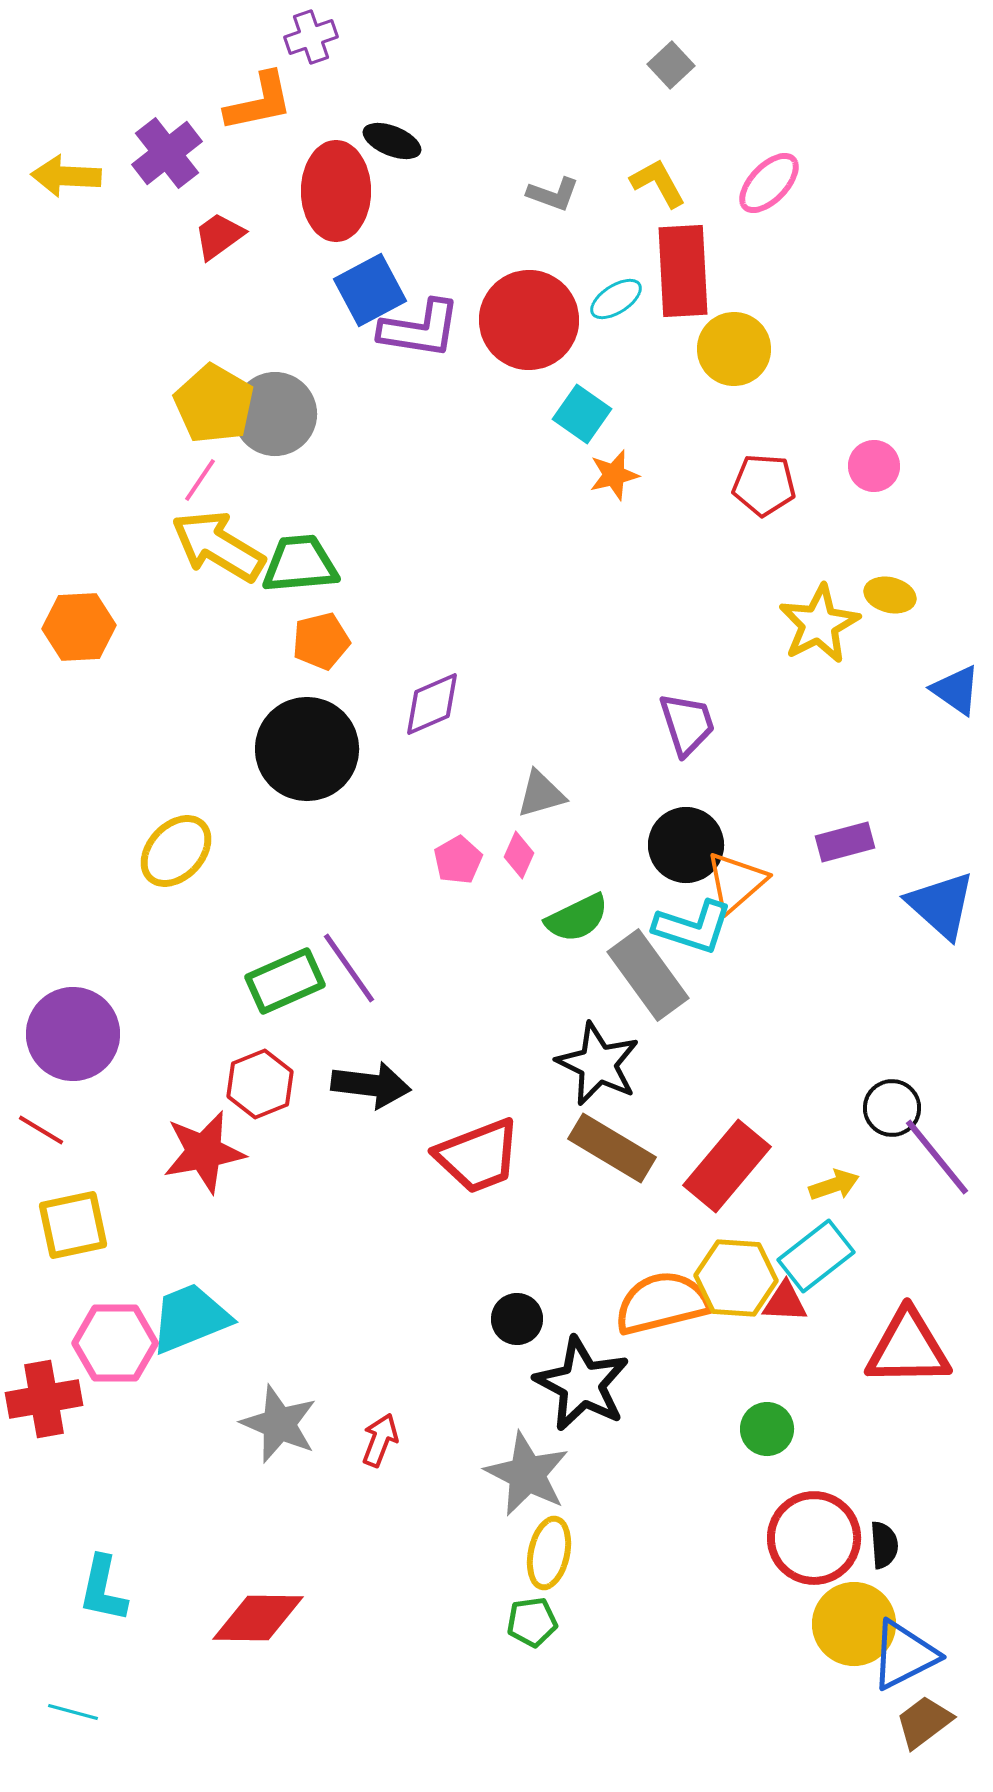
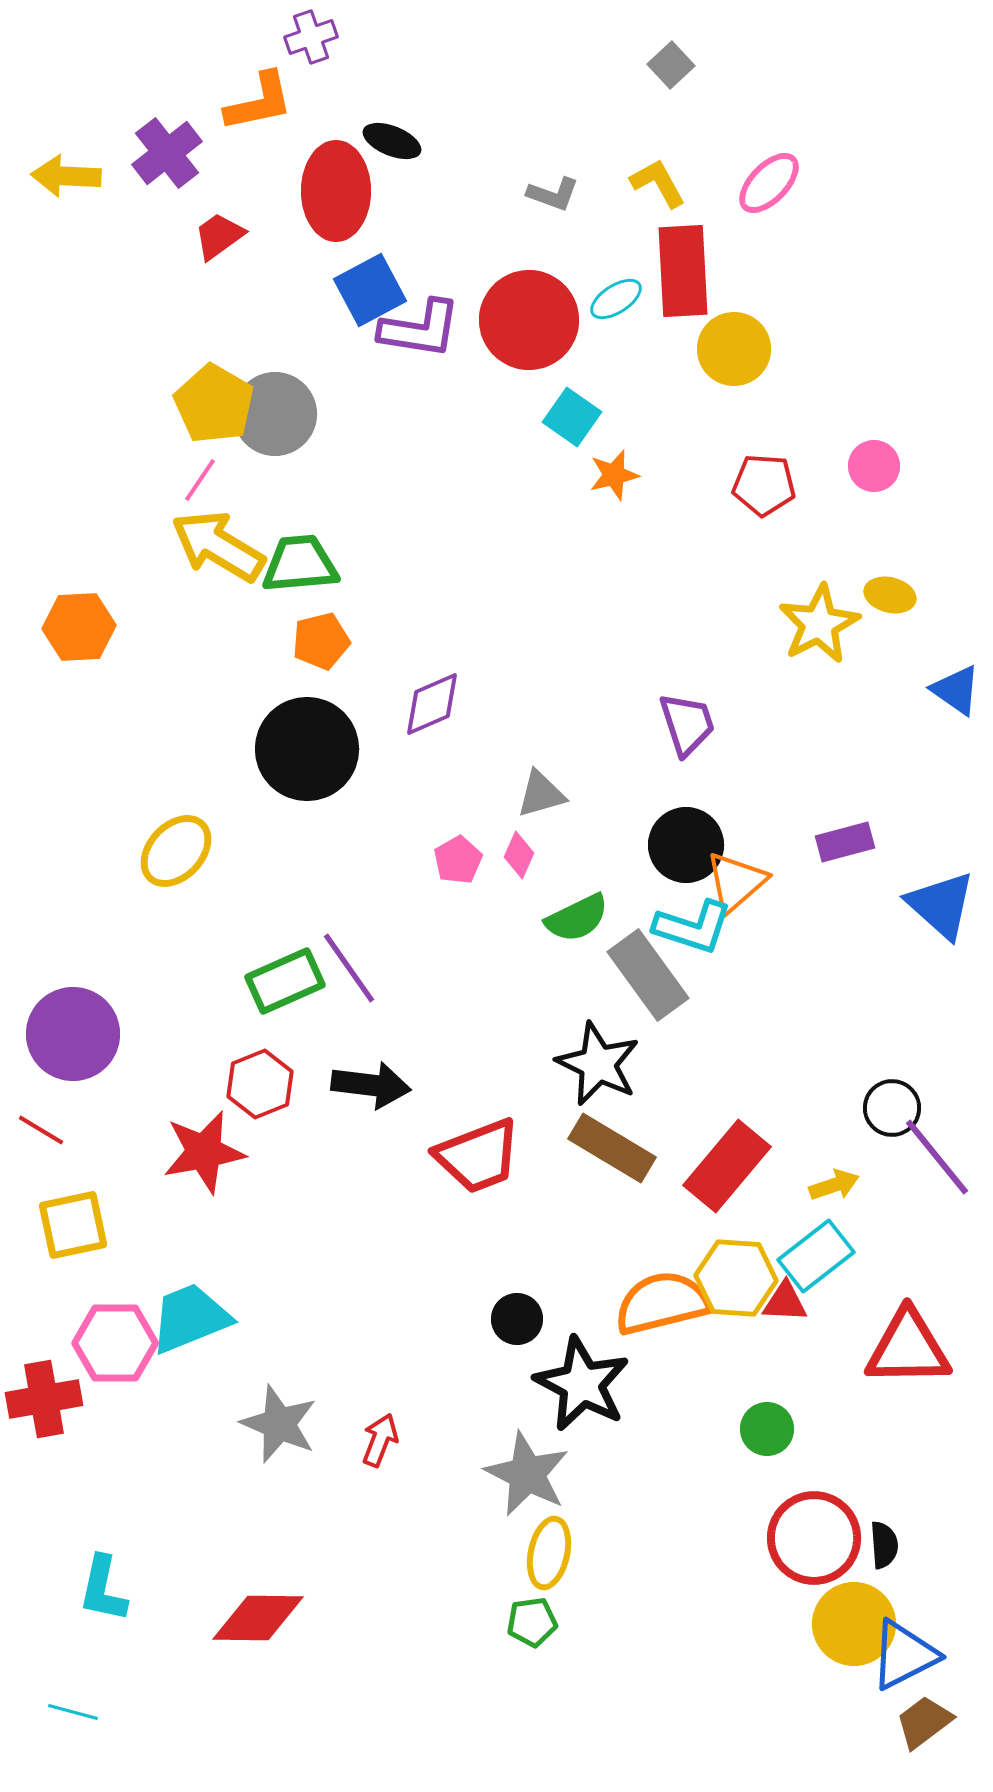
cyan square at (582, 414): moved 10 px left, 3 px down
